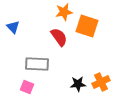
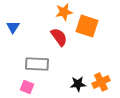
blue triangle: rotated 16 degrees clockwise
